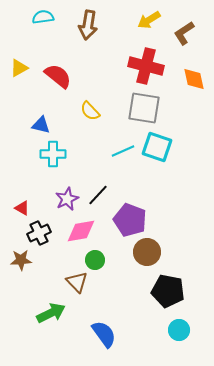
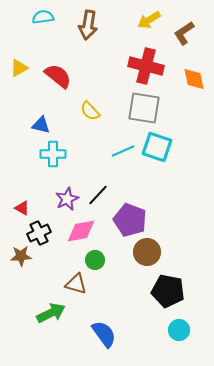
brown star: moved 4 px up
brown triangle: moved 1 px left, 2 px down; rotated 30 degrees counterclockwise
